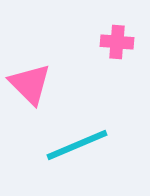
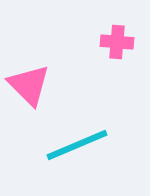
pink triangle: moved 1 px left, 1 px down
